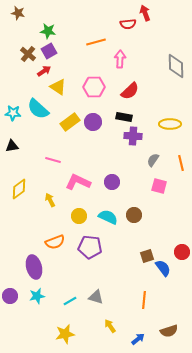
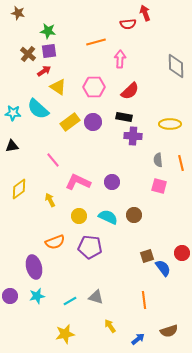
purple square at (49, 51): rotated 21 degrees clockwise
pink line at (53, 160): rotated 35 degrees clockwise
gray semicircle at (153, 160): moved 5 px right; rotated 40 degrees counterclockwise
red circle at (182, 252): moved 1 px down
orange line at (144, 300): rotated 12 degrees counterclockwise
